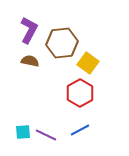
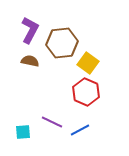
purple L-shape: moved 1 px right
red hexagon: moved 6 px right, 1 px up; rotated 8 degrees counterclockwise
purple line: moved 6 px right, 13 px up
